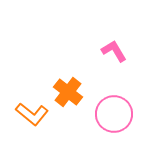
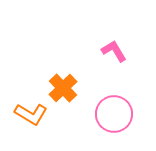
orange cross: moved 5 px left, 4 px up; rotated 8 degrees clockwise
orange L-shape: moved 1 px left; rotated 8 degrees counterclockwise
